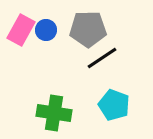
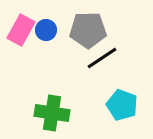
gray pentagon: moved 1 px down
cyan pentagon: moved 8 px right
green cross: moved 2 px left
